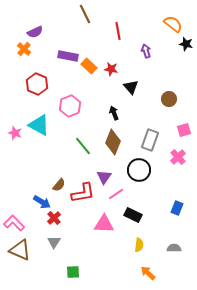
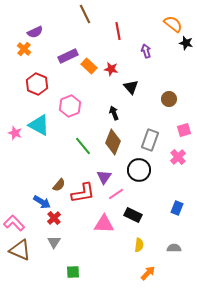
black star: moved 1 px up
purple rectangle: rotated 36 degrees counterclockwise
orange arrow: rotated 91 degrees clockwise
